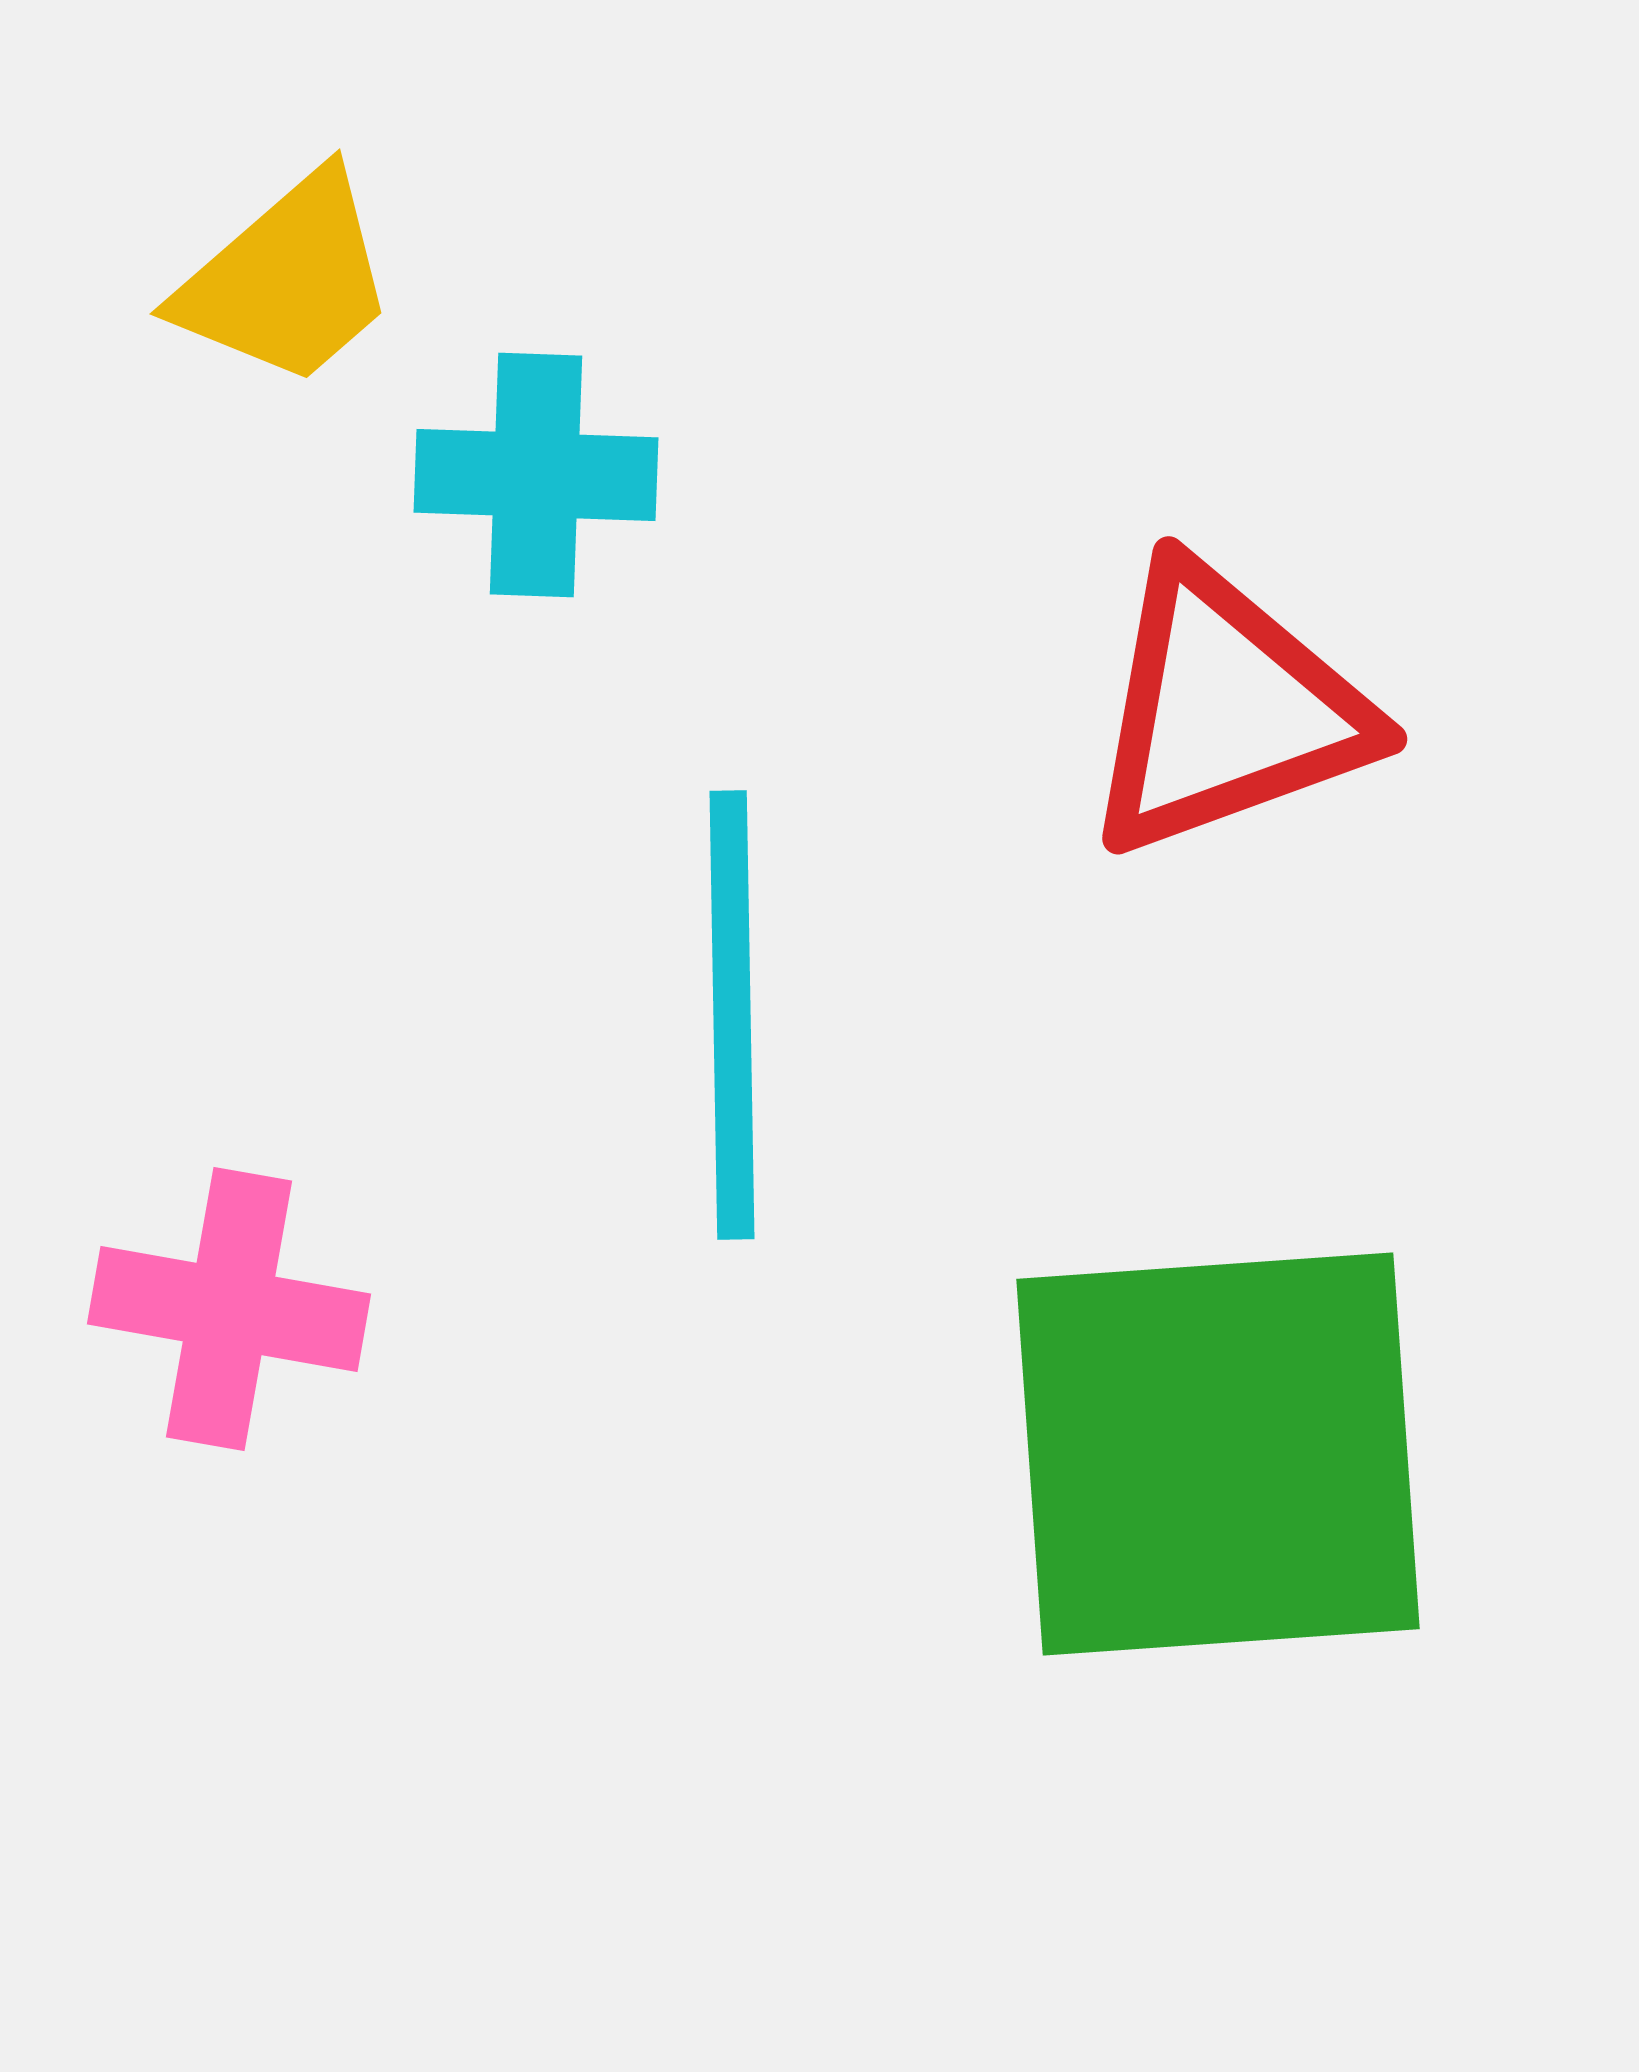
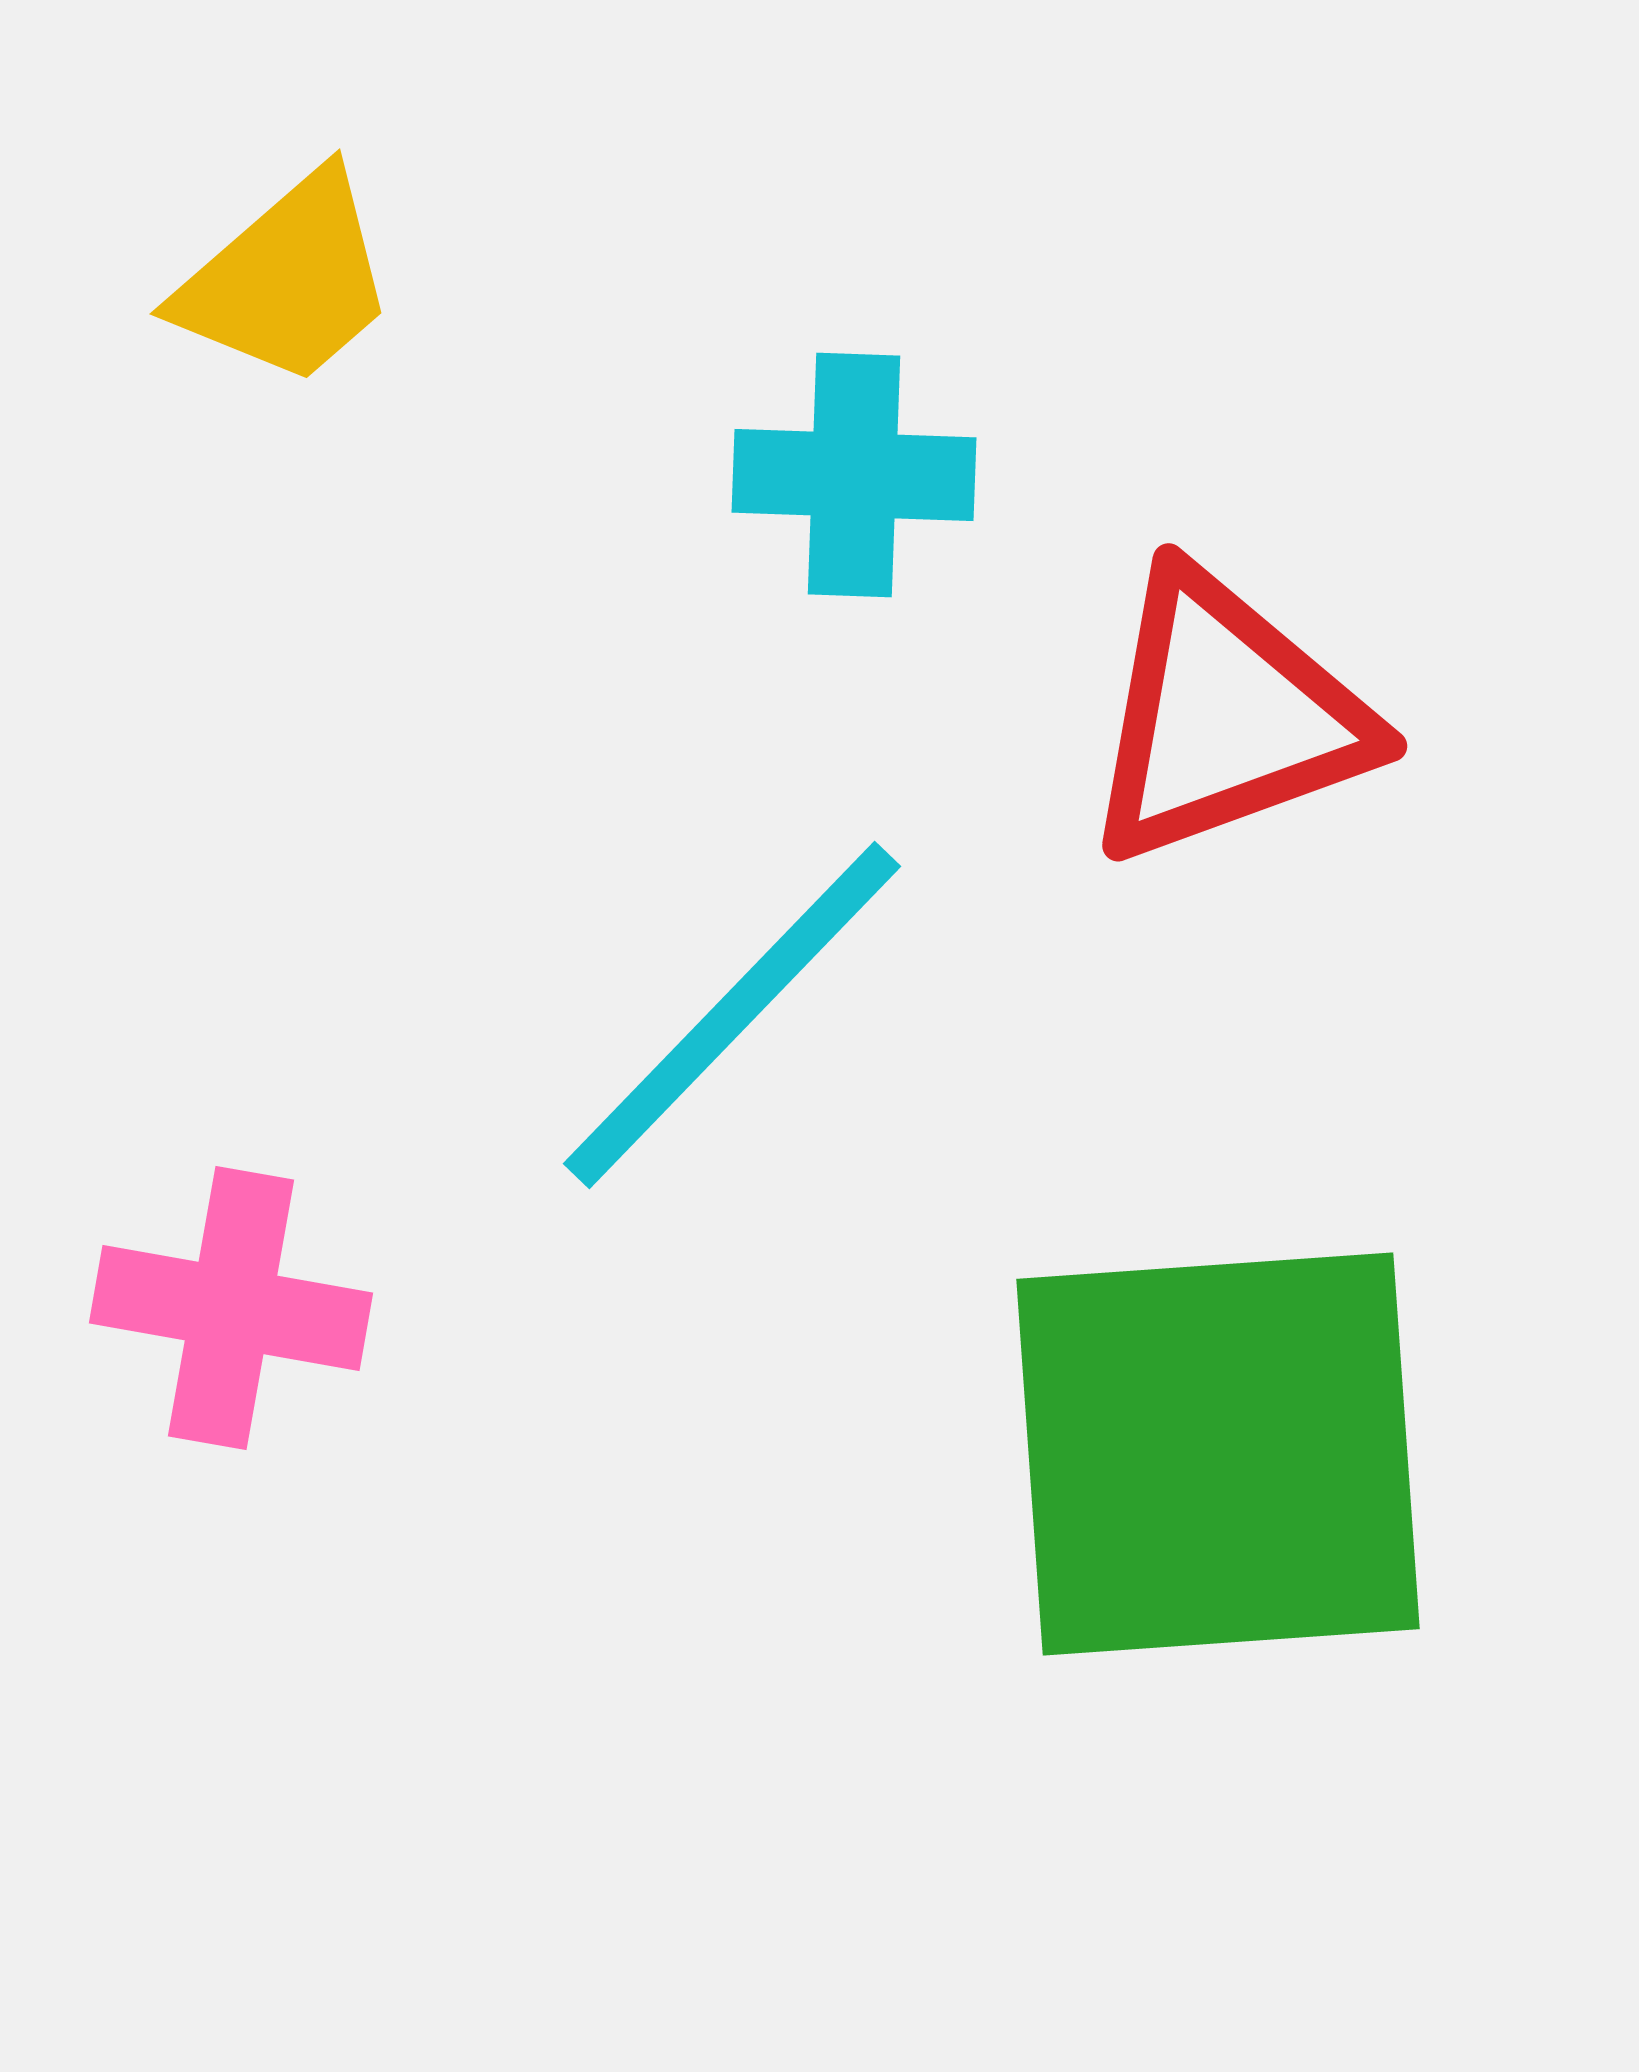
cyan cross: moved 318 px right
red triangle: moved 7 px down
cyan line: rotated 45 degrees clockwise
pink cross: moved 2 px right, 1 px up
